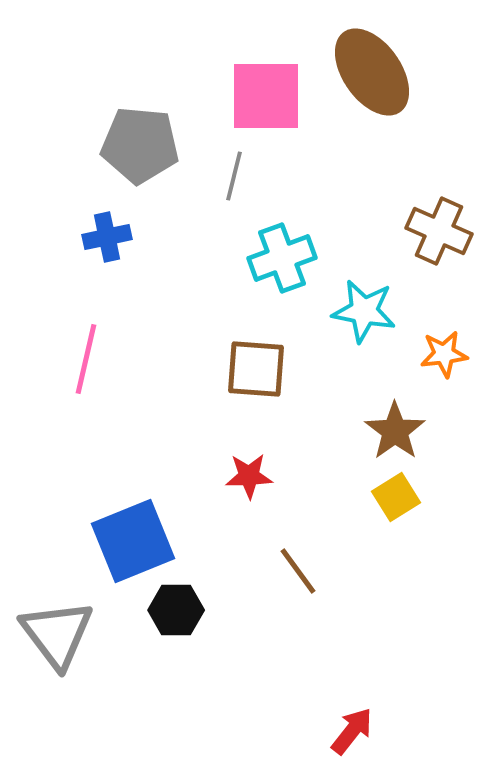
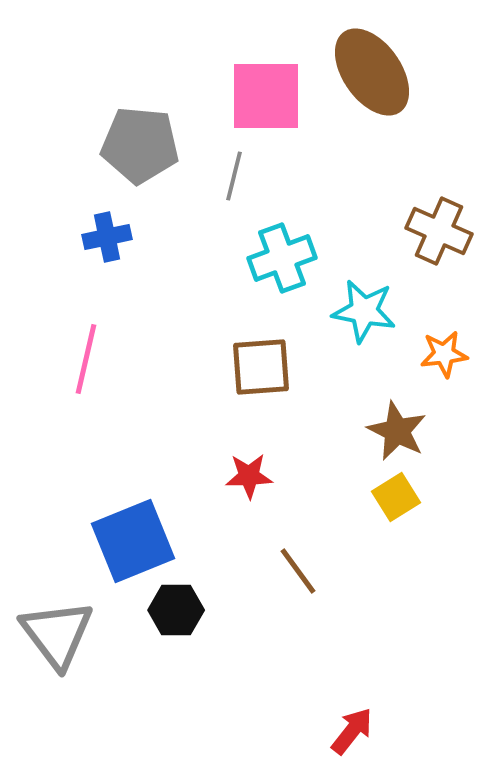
brown square: moved 5 px right, 2 px up; rotated 8 degrees counterclockwise
brown star: moved 2 px right; rotated 10 degrees counterclockwise
